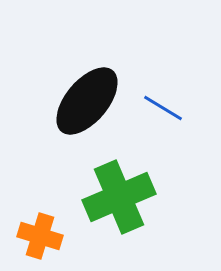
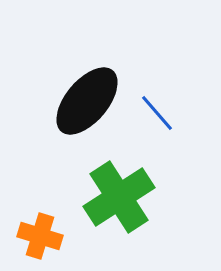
blue line: moved 6 px left, 5 px down; rotated 18 degrees clockwise
green cross: rotated 10 degrees counterclockwise
